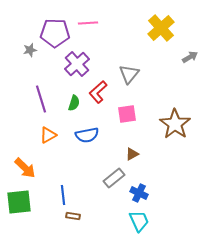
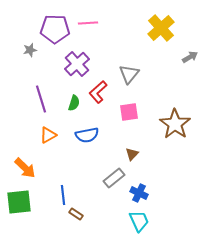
purple pentagon: moved 4 px up
pink square: moved 2 px right, 2 px up
brown triangle: rotated 16 degrees counterclockwise
brown rectangle: moved 3 px right, 2 px up; rotated 24 degrees clockwise
